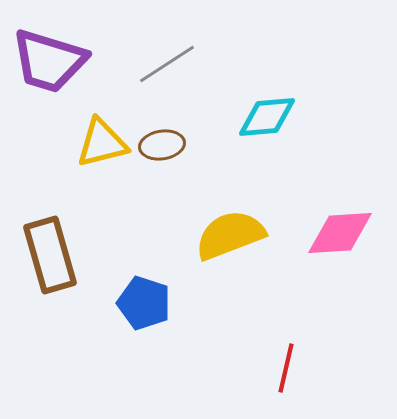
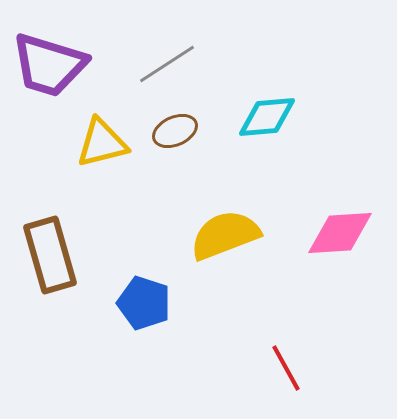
purple trapezoid: moved 4 px down
brown ellipse: moved 13 px right, 14 px up; rotated 15 degrees counterclockwise
yellow semicircle: moved 5 px left
red line: rotated 42 degrees counterclockwise
